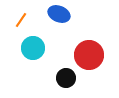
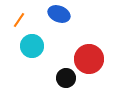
orange line: moved 2 px left
cyan circle: moved 1 px left, 2 px up
red circle: moved 4 px down
